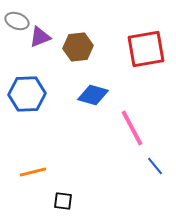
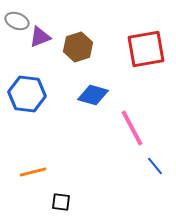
brown hexagon: rotated 12 degrees counterclockwise
blue hexagon: rotated 9 degrees clockwise
black square: moved 2 px left, 1 px down
